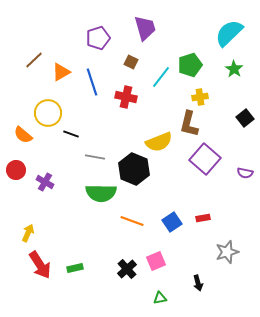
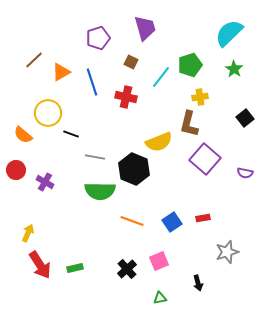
green semicircle: moved 1 px left, 2 px up
pink square: moved 3 px right
